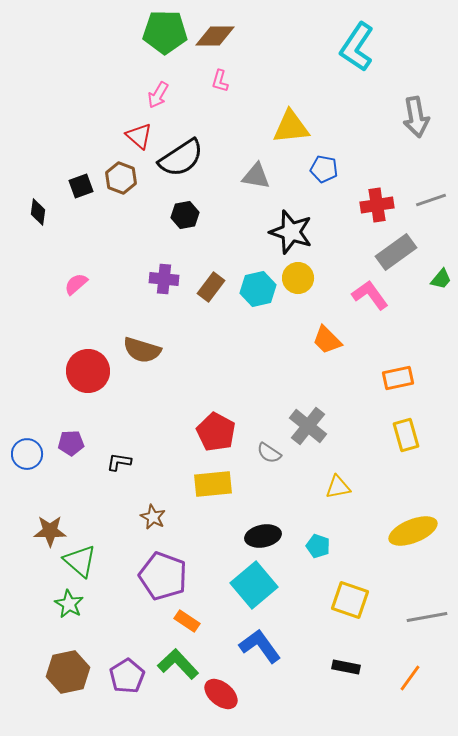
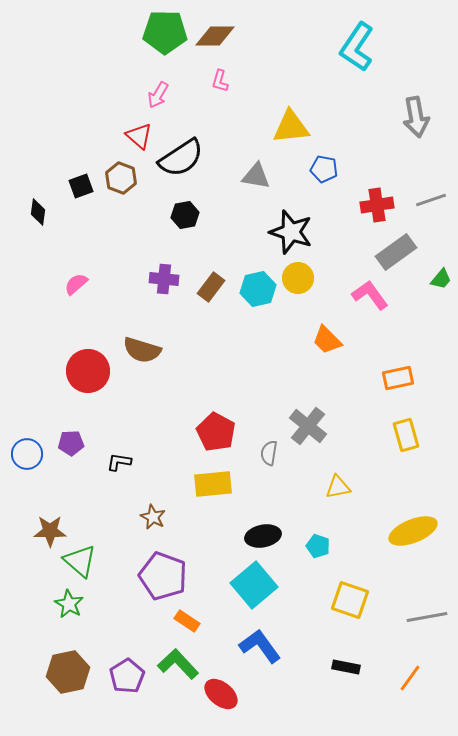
gray semicircle at (269, 453): rotated 65 degrees clockwise
